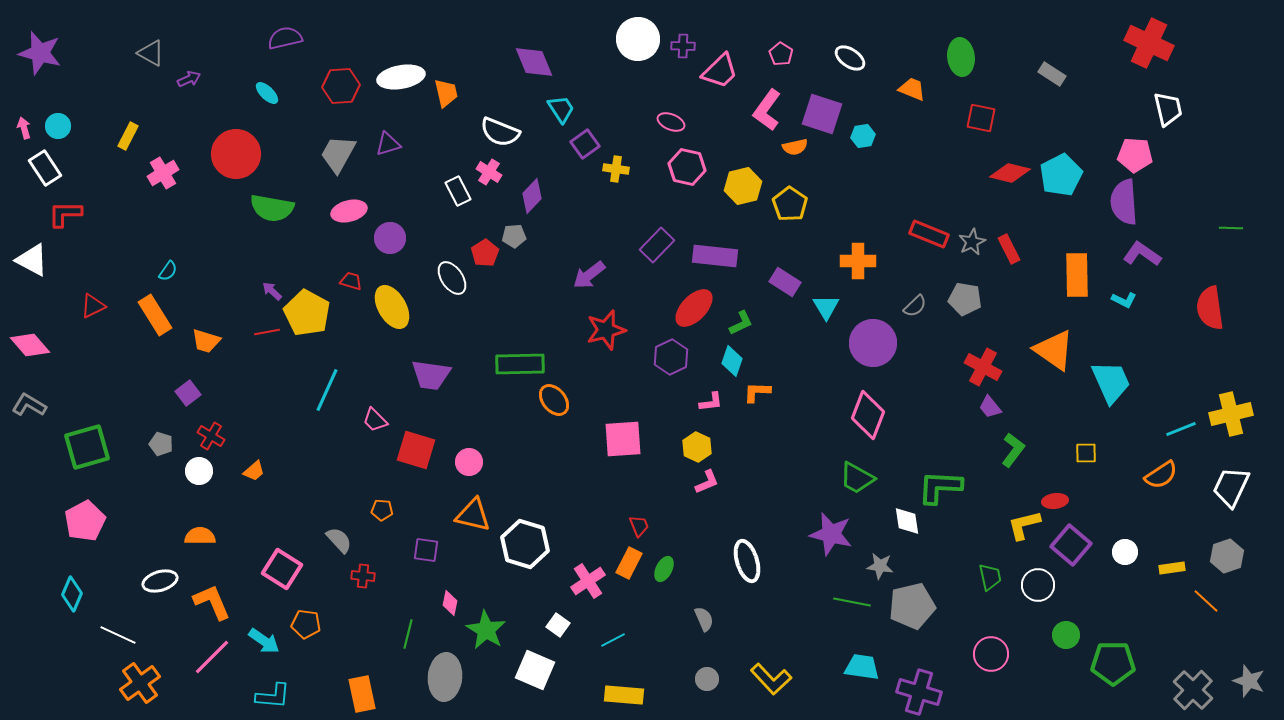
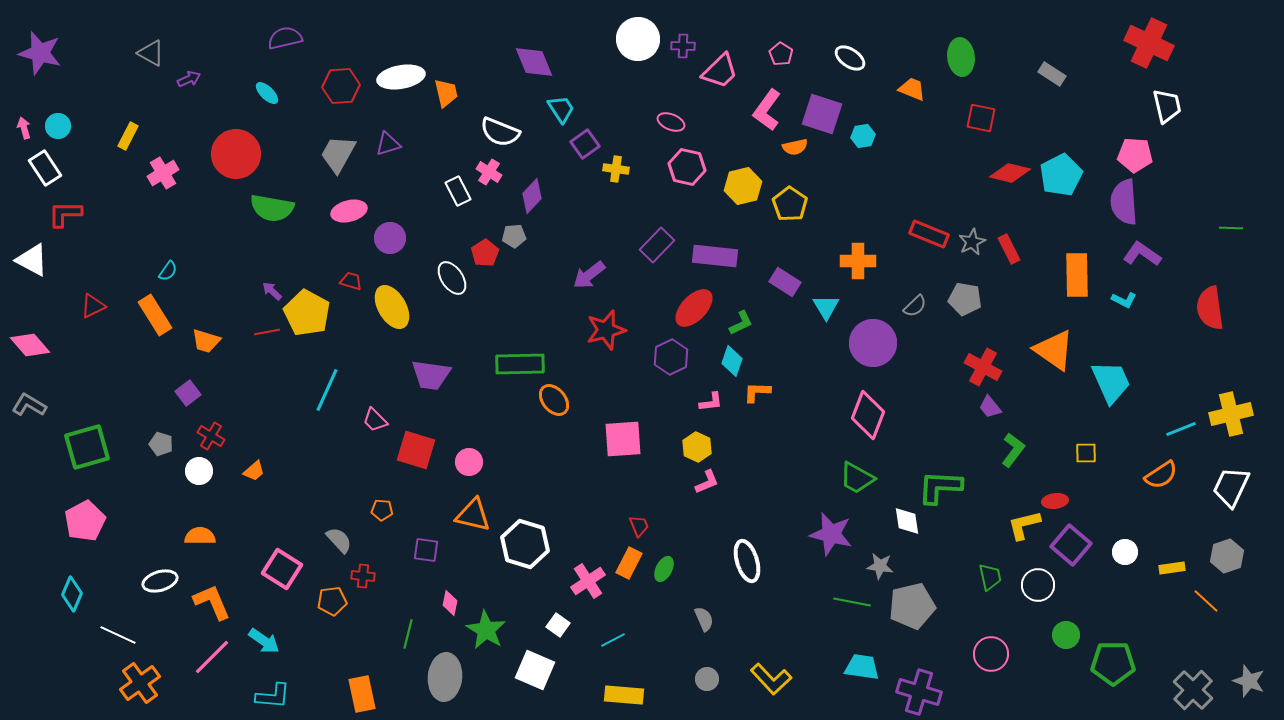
white trapezoid at (1168, 109): moved 1 px left, 3 px up
orange pentagon at (306, 624): moved 26 px right, 23 px up; rotated 16 degrees counterclockwise
